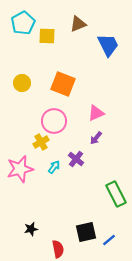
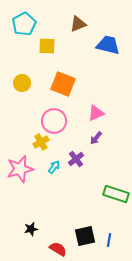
cyan pentagon: moved 1 px right, 1 px down
yellow square: moved 10 px down
blue trapezoid: rotated 50 degrees counterclockwise
purple cross: rotated 14 degrees clockwise
green rectangle: rotated 45 degrees counterclockwise
black square: moved 1 px left, 4 px down
blue line: rotated 40 degrees counterclockwise
red semicircle: rotated 48 degrees counterclockwise
